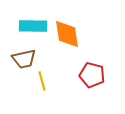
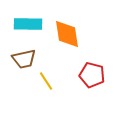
cyan rectangle: moved 5 px left, 2 px up
yellow line: moved 4 px right; rotated 18 degrees counterclockwise
